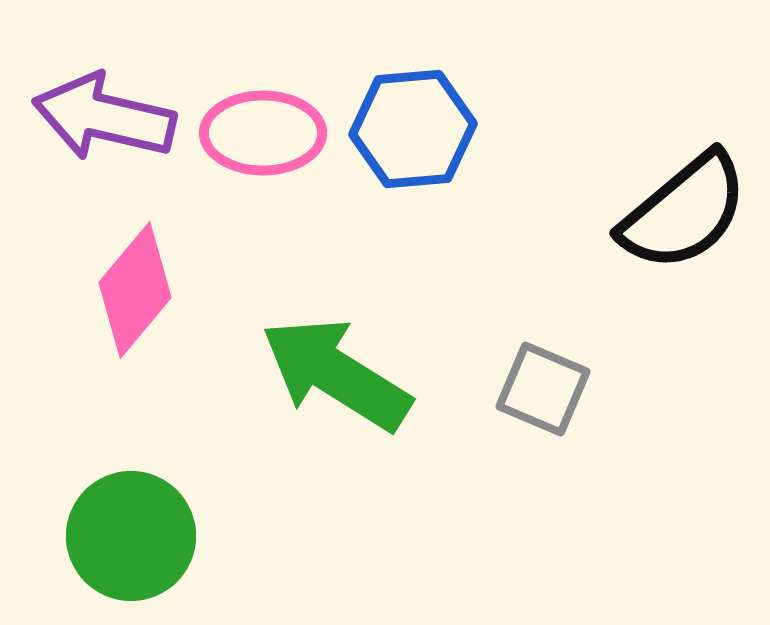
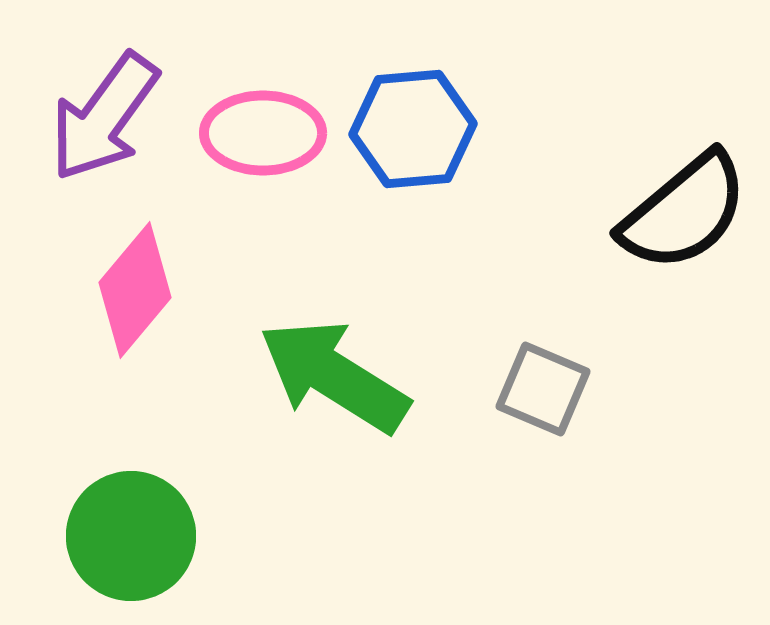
purple arrow: rotated 67 degrees counterclockwise
green arrow: moved 2 px left, 2 px down
